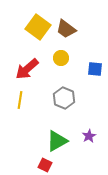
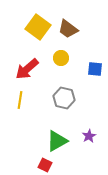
brown trapezoid: moved 2 px right
gray hexagon: rotated 10 degrees counterclockwise
